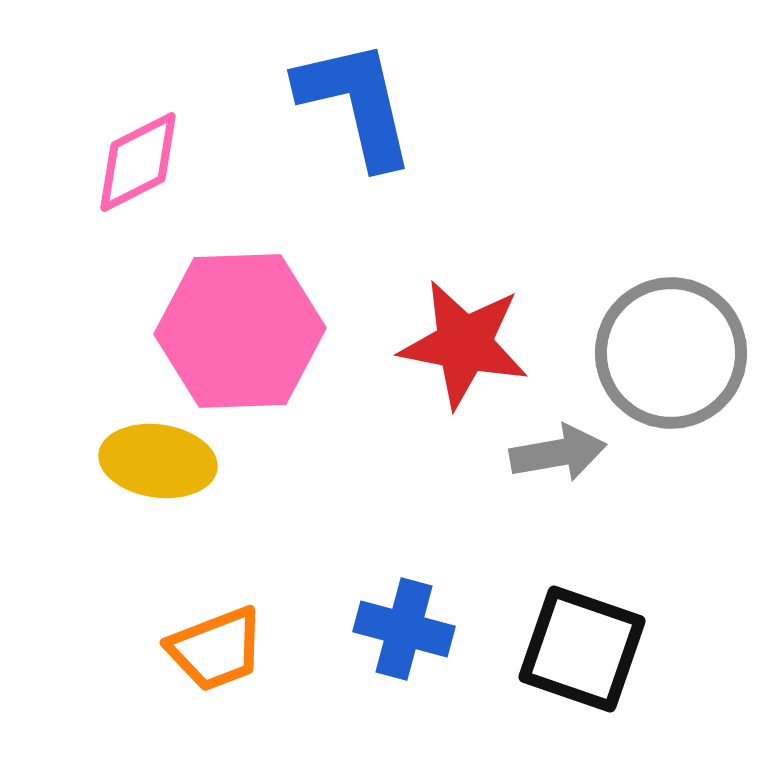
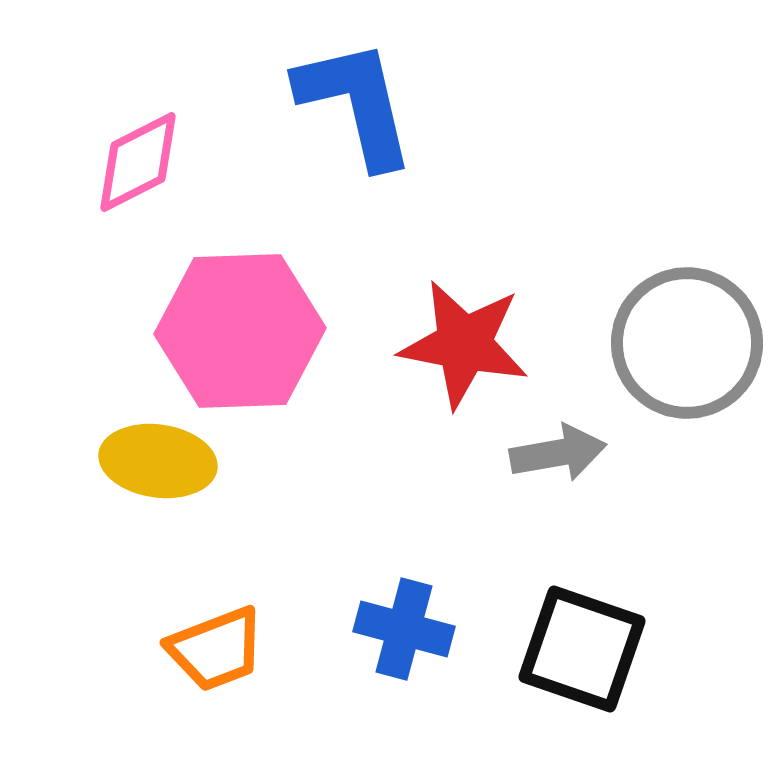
gray circle: moved 16 px right, 10 px up
